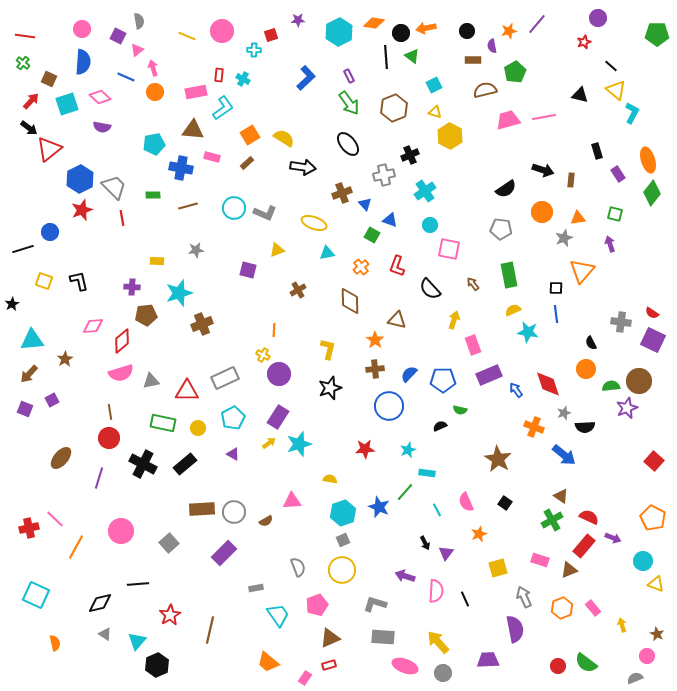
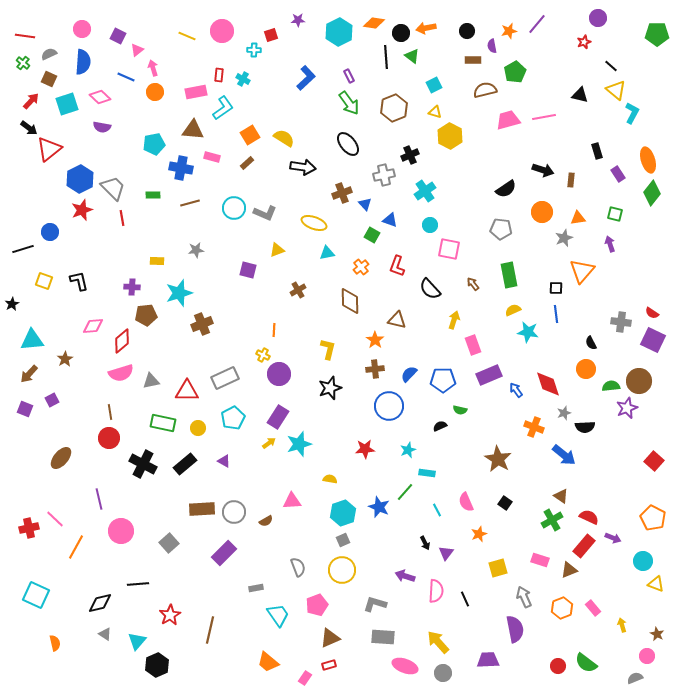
gray semicircle at (139, 21): moved 90 px left, 33 px down; rotated 105 degrees counterclockwise
gray trapezoid at (114, 187): moved 1 px left, 1 px down
brown line at (188, 206): moved 2 px right, 3 px up
purple triangle at (233, 454): moved 9 px left, 7 px down
purple line at (99, 478): moved 21 px down; rotated 30 degrees counterclockwise
